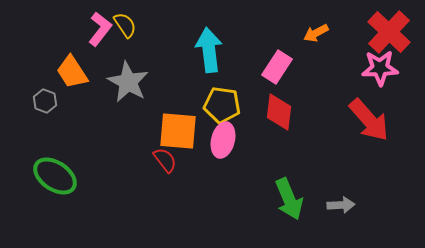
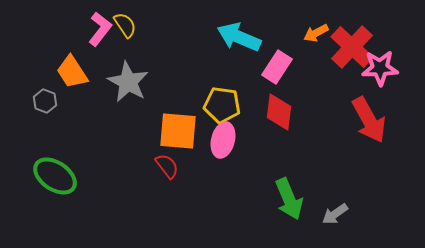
red cross: moved 37 px left, 15 px down
cyan arrow: moved 30 px right, 13 px up; rotated 60 degrees counterclockwise
red arrow: rotated 12 degrees clockwise
red semicircle: moved 2 px right, 6 px down
gray arrow: moved 6 px left, 9 px down; rotated 148 degrees clockwise
